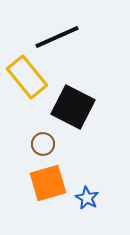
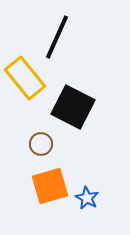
black line: rotated 42 degrees counterclockwise
yellow rectangle: moved 2 px left, 1 px down
brown circle: moved 2 px left
orange square: moved 2 px right, 3 px down
